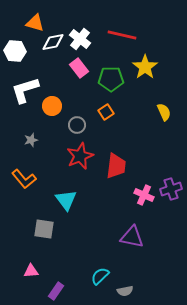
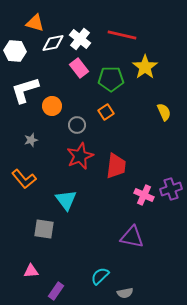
white diamond: moved 1 px down
gray semicircle: moved 2 px down
